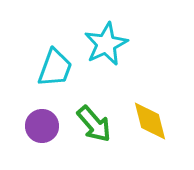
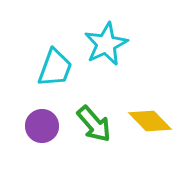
yellow diamond: rotated 30 degrees counterclockwise
